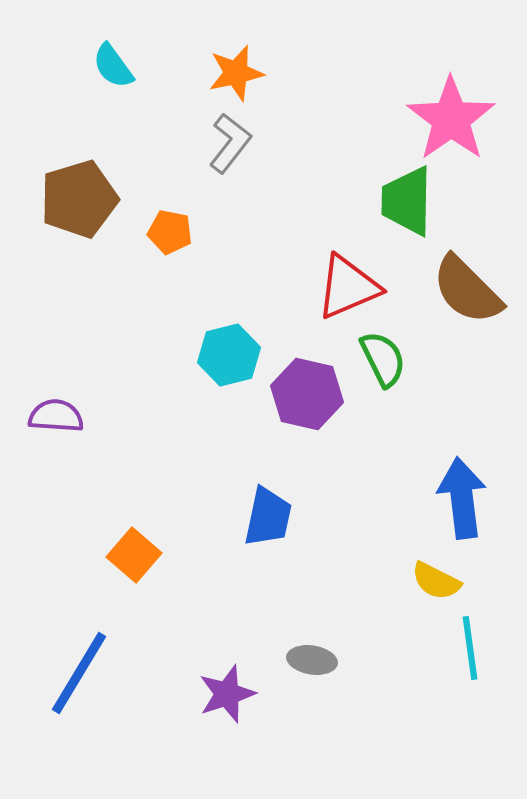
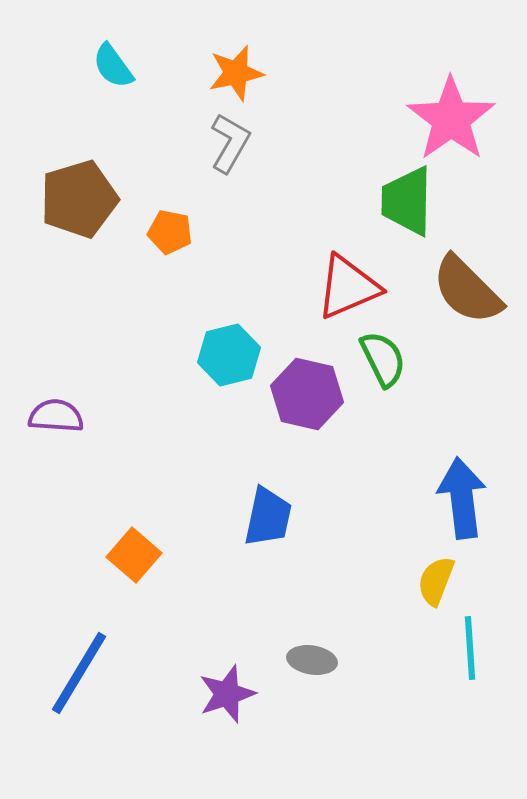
gray L-shape: rotated 8 degrees counterclockwise
yellow semicircle: rotated 84 degrees clockwise
cyan line: rotated 4 degrees clockwise
